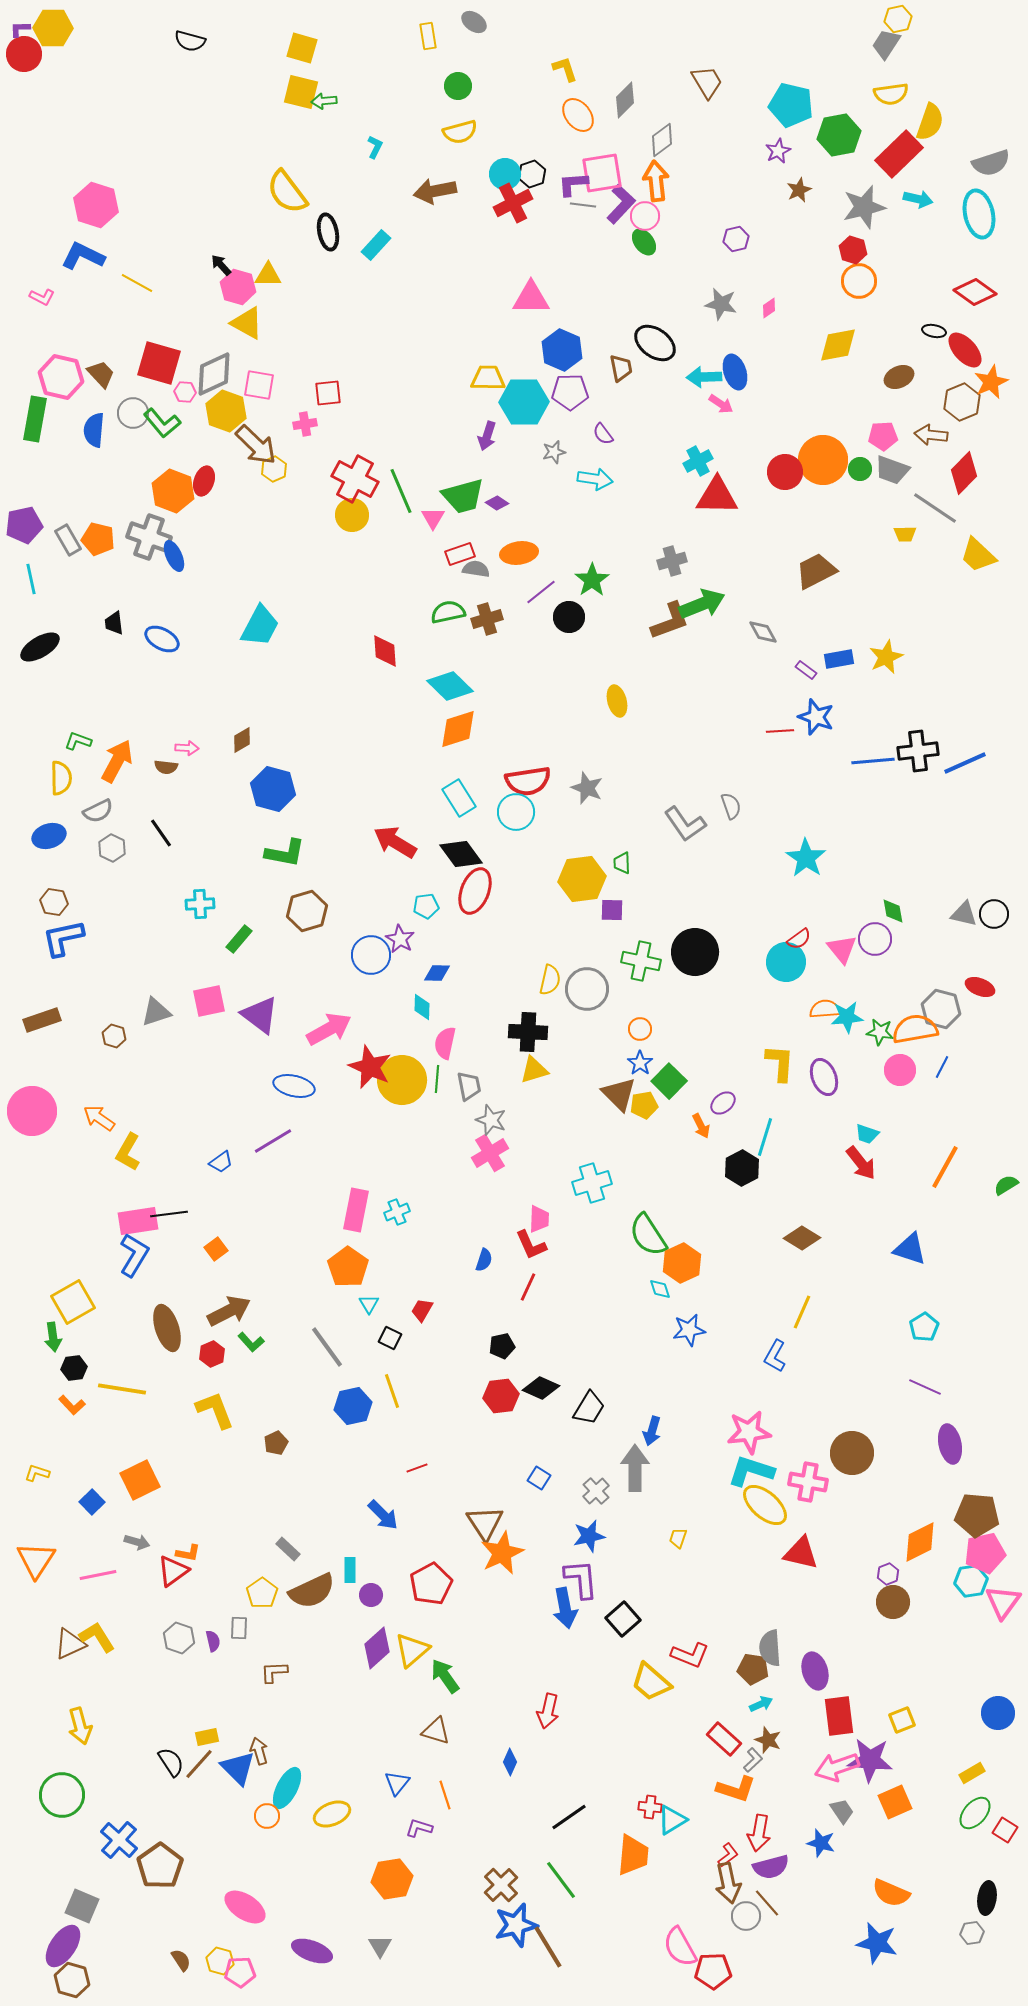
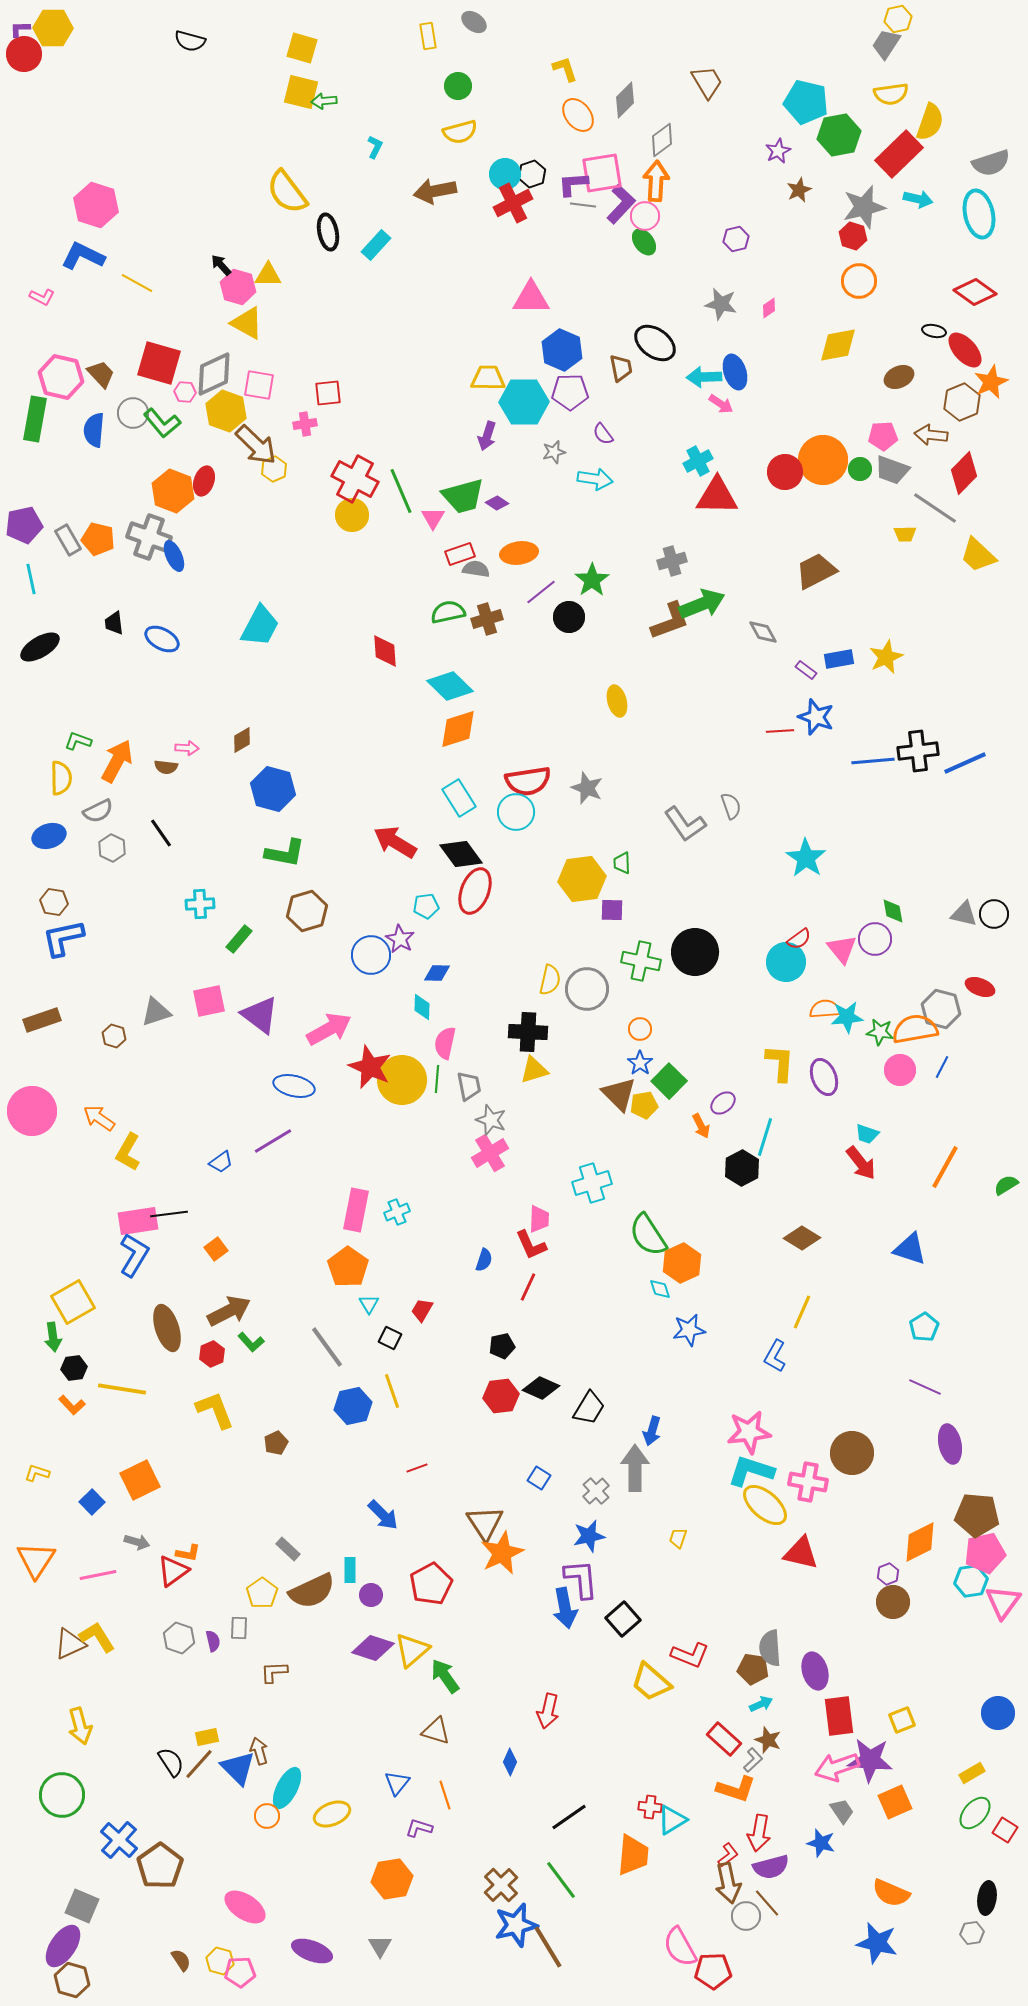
cyan pentagon at (791, 105): moved 15 px right, 3 px up
orange arrow at (656, 181): rotated 9 degrees clockwise
red hexagon at (853, 250): moved 14 px up
purple diamond at (377, 1648): moved 4 px left; rotated 60 degrees clockwise
